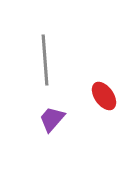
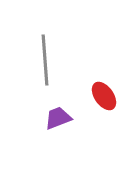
purple trapezoid: moved 6 px right, 1 px up; rotated 28 degrees clockwise
